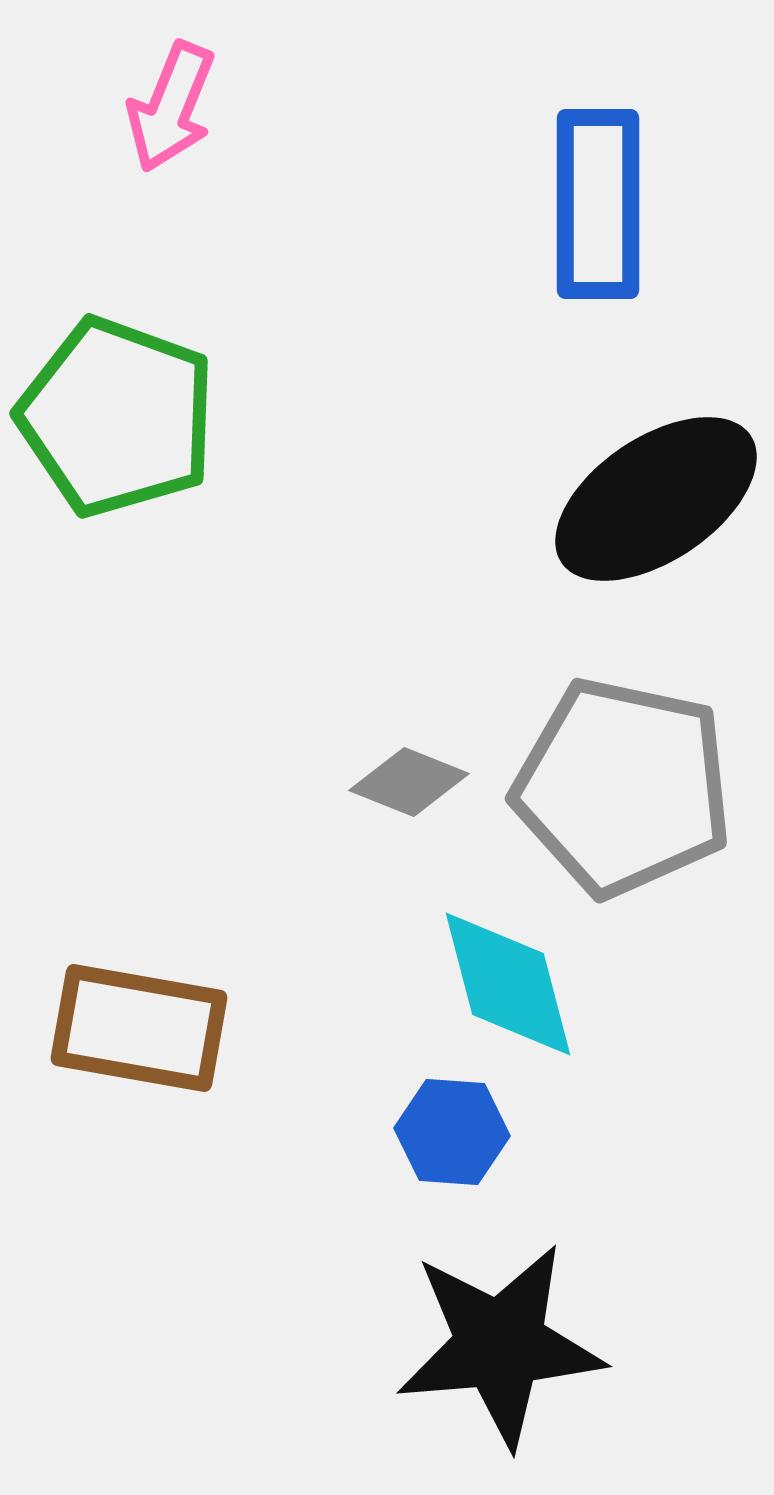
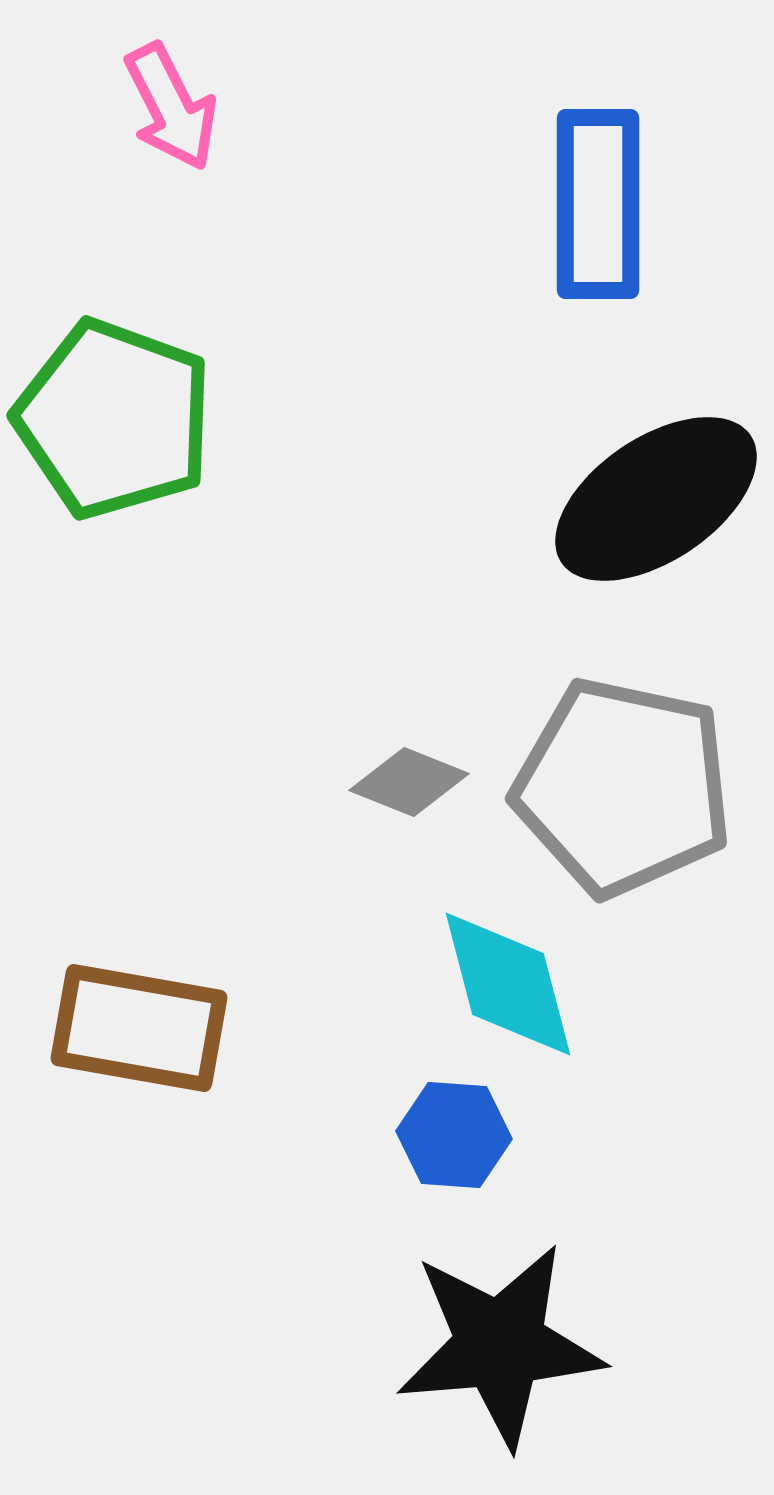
pink arrow: rotated 49 degrees counterclockwise
green pentagon: moved 3 px left, 2 px down
blue hexagon: moved 2 px right, 3 px down
